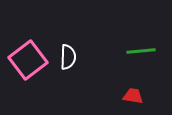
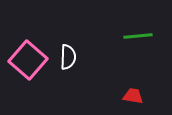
green line: moved 3 px left, 15 px up
pink square: rotated 12 degrees counterclockwise
